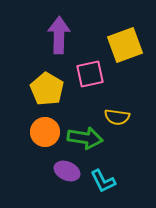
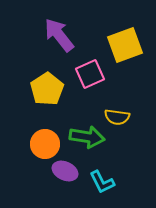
purple arrow: rotated 39 degrees counterclockwise
pink square: rotated 12 degrees counterclockwise
yellow pentagon: rotated 8 degrees clockwise
orange circle: moved 12 px down
green arrow: moved 2 px right, 1 px up
purple ellipse: moved 2 px left
cyan L-shape: moved 1 px left, 1 px down
